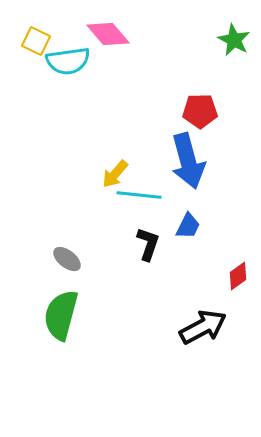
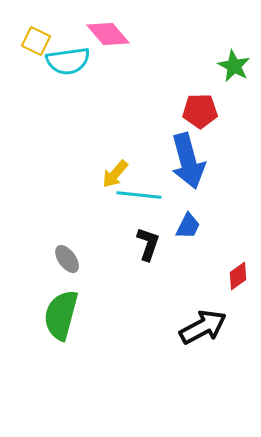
green star: moved 26 px down
gray ellipse: rotated 16 degrees clockwise
